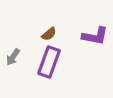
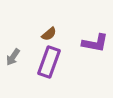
purple L-shape: moved 7 px down
